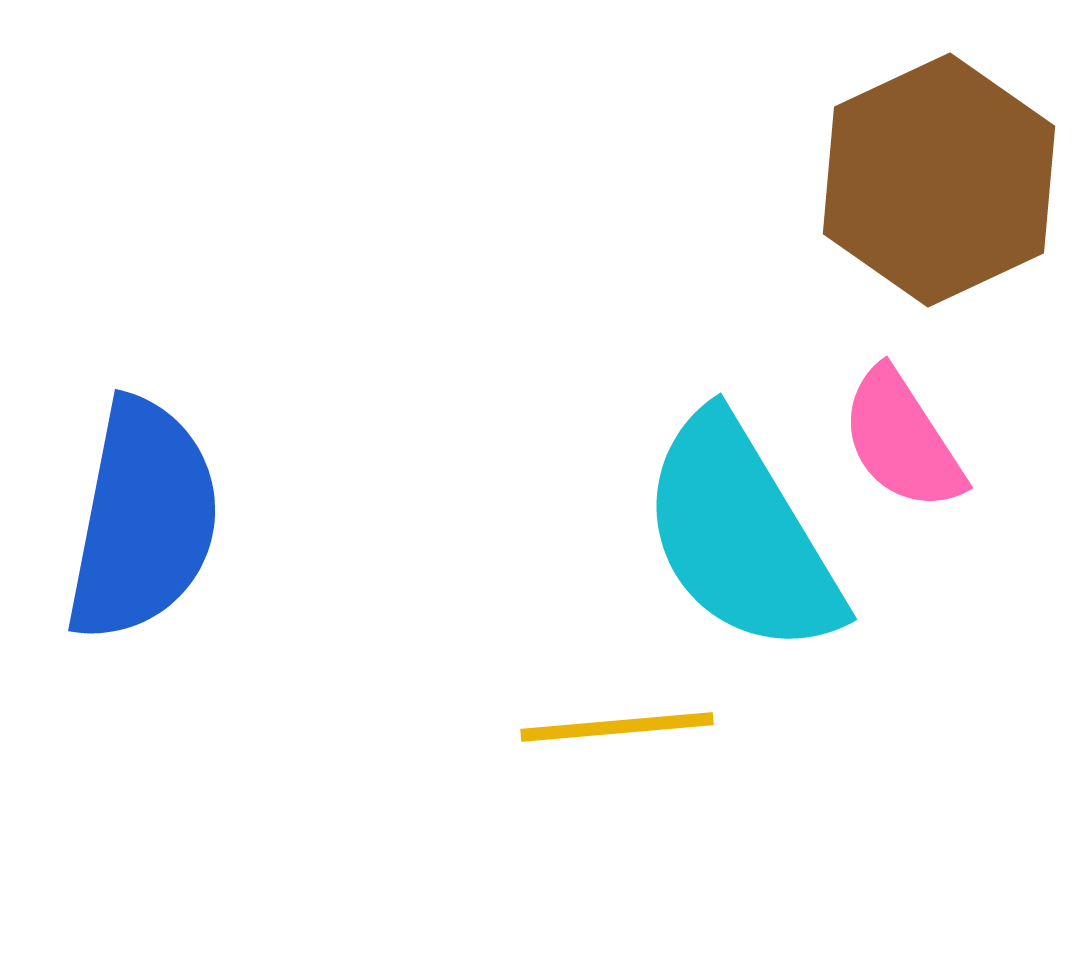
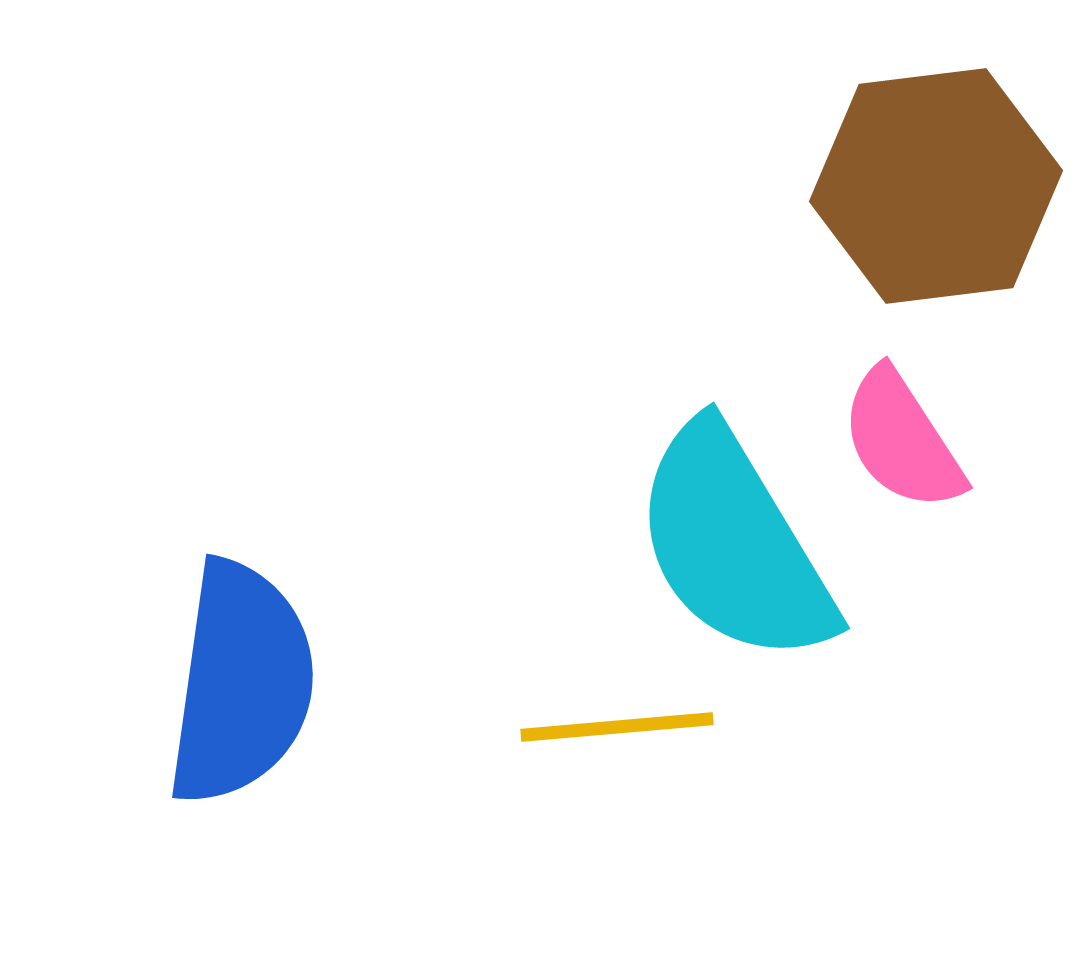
brown hexagon: moved 3 px left, 6 px down; rotated 18 degrees clockwise
blue semicircle: moved 98 px right, 163 px down; rotated 3 degrees counterclockwise
cyan semicircle: moved 7 px left, 9 px down
